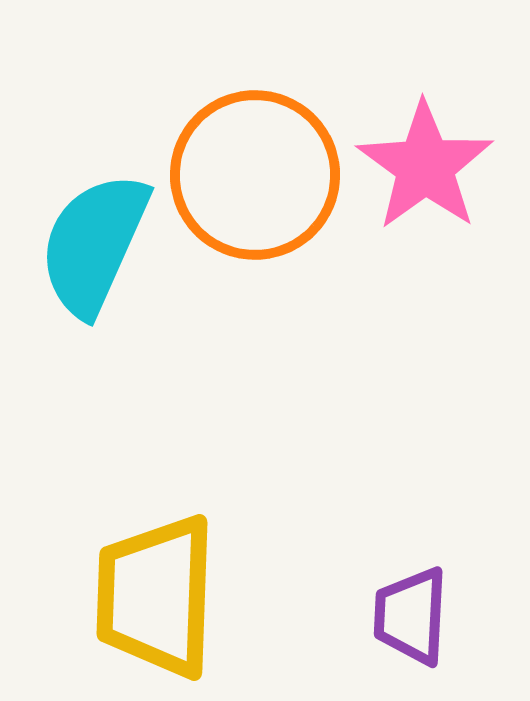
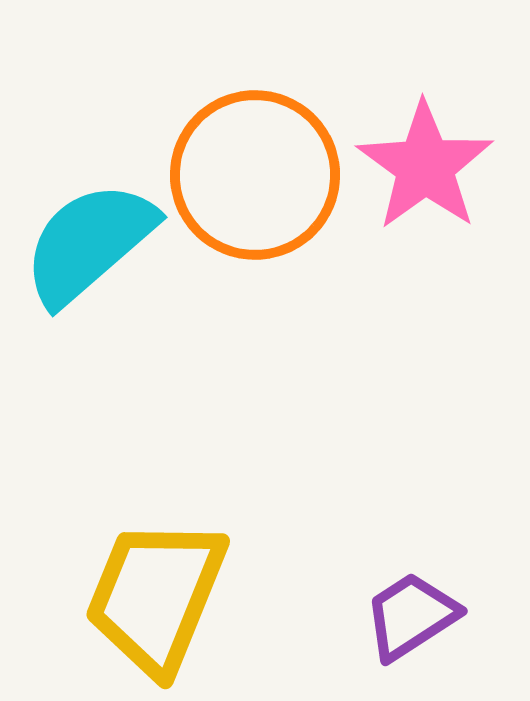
cyan semicircle: moved 5 px left, 1 px up; rotated 25 degrees clockwise
yellow trapezoid: rotated 20 degrees clockwise
purple trapezoid: rotated 54 degrees clockwise
